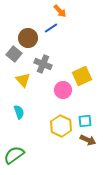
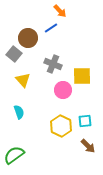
gray cross: moved 10 px right
yellow square: rotated 24 degrees clockwise
brown arrow: moved 6 px down; rotated 21 degrees clockwise
